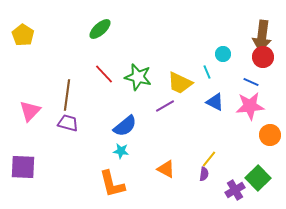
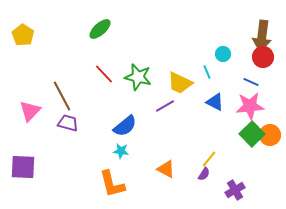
brown line: moved 5 px left, 1 px down; rotated 36 degrees counterclockwise
purple semicircle: rotated 24 degrees clockwise
green square: moved 6 px left, 44 px up
